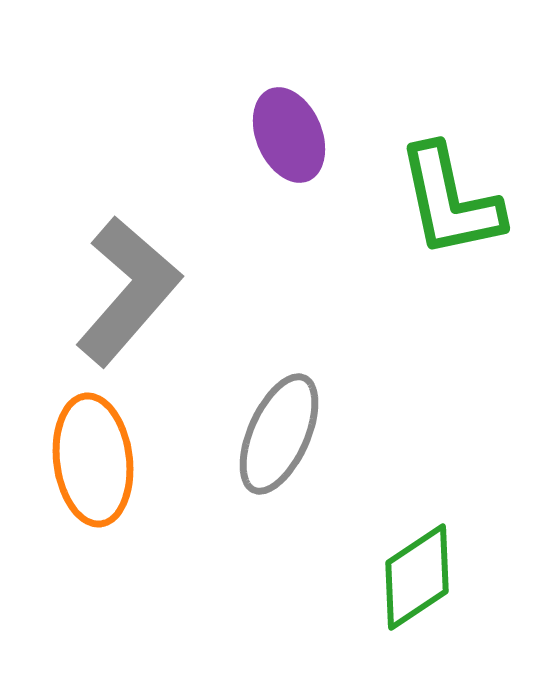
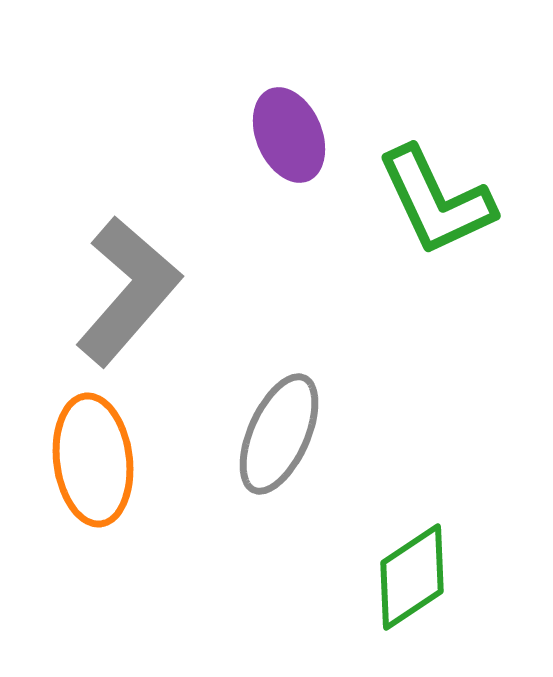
green L-shape: moved 14 px left; rotated 13 degrees counterclockwise
green diamond: moved 5 px left
